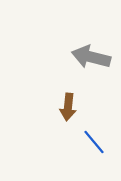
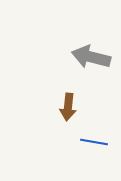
blue line: rotated 40 degrees counterclockwise
